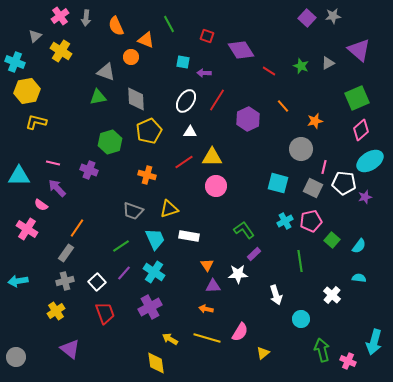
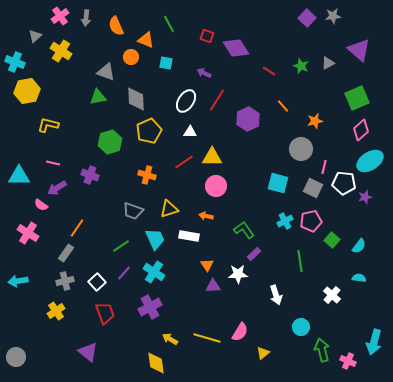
purple diamond at (241, 50): moved 5 px left, 2 px up
cyan square at (183, 62): moved 17 px left, 1 px down
purple arrow at (204, 73): rotated 24 degrees clockwise
yellow L-shape at (36, 122): moved 12 px right, 3 px down
purple cross at (89, 170): moved 1 px right, 5 px down
purple arrow at (57, 188): rotated 78 degrees counterclockwise
pink cross at (27, 229): moved 1 px right, 4 px down
orange arrow at (206, 309): moved 93 px up
cyan circle at (301, 319): moved 8 px down
purple triangle at (70, 349): moved 18 px right, 3 px down
